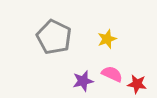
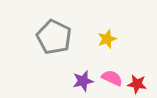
pink semicircle: moved 4 px down
